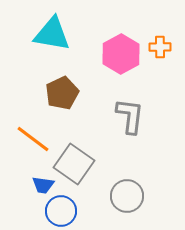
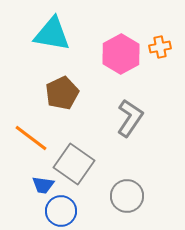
orange cross: rotated 10 degrees counterclockwise
gray L-shape: moved 2 px down; rotated 27 degrees clockwise
orange line: moved 2 px left, 1 px up
